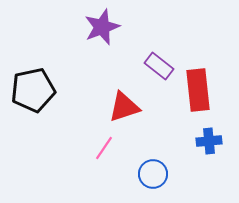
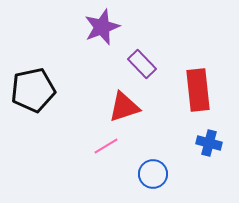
purple rectangle: moved 17 px left, 2 px up; rotated 8 degrees clockwise
blue cross: moved 2 px down; rotated 20 degrees clockwise
pink line: moved 2 px right, 2 px up; rotated 25 degrees clockwise
